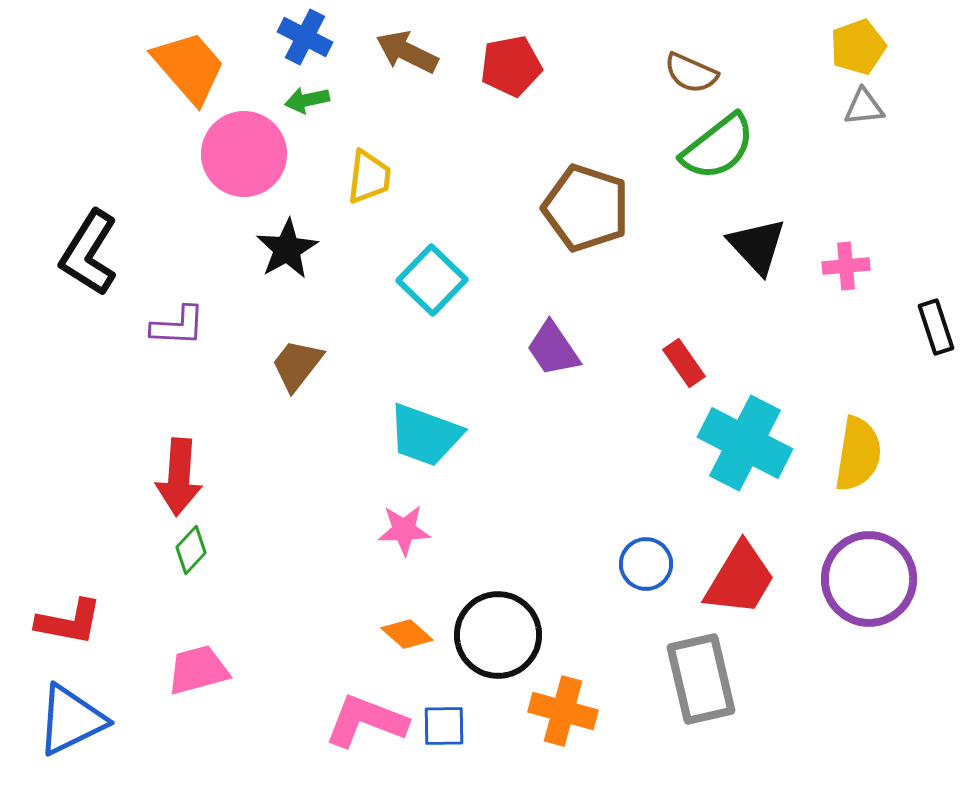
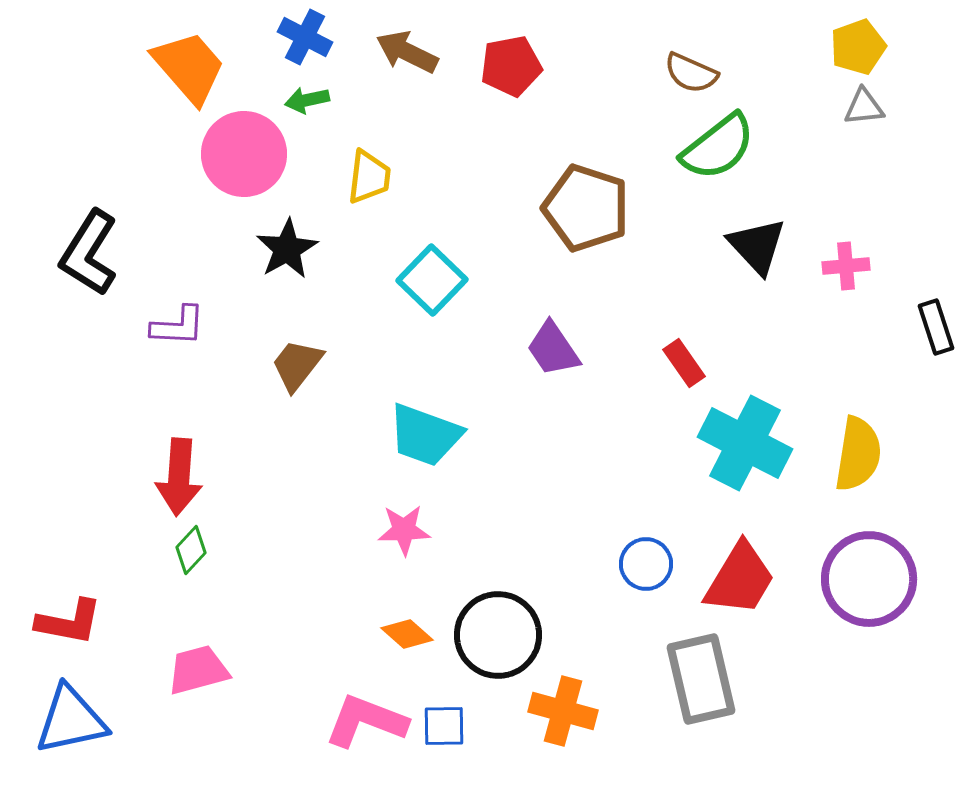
blue triangle: rotated 14 degrees clockwise
